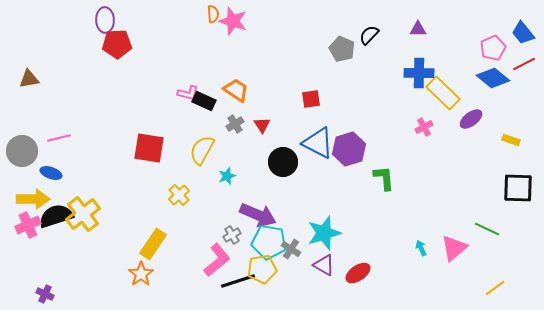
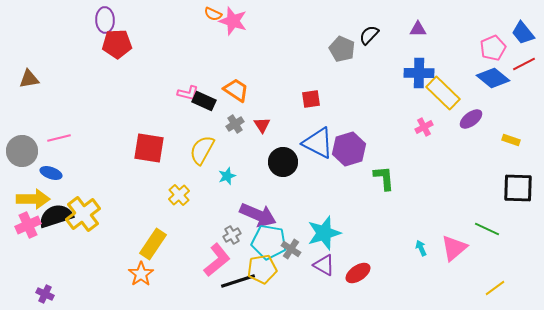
orange semicircle at (213, 14): rotated 120 degrees clockwise
